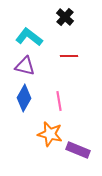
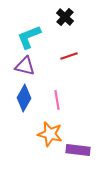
cyan L-shape: rotated 60 degrees counterclockwise
red line: rotated 18 degrees counterclockwise
pink line: moved 2 px left, 1 px up
purple rectangle: rotated 15 degrees counterclockwise
